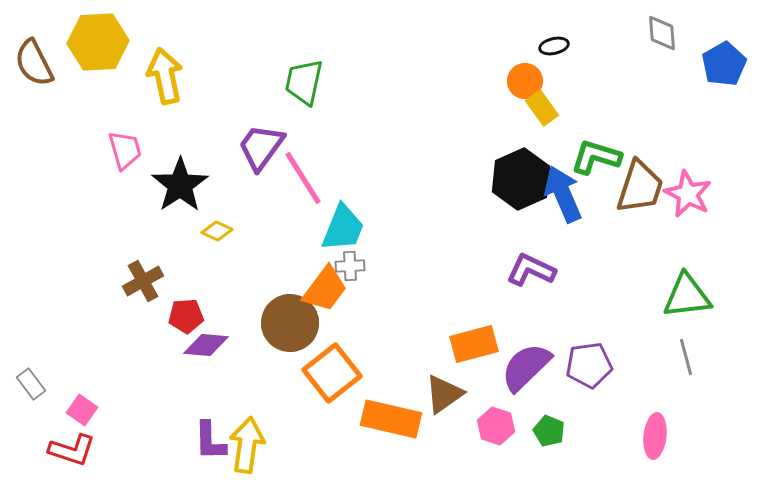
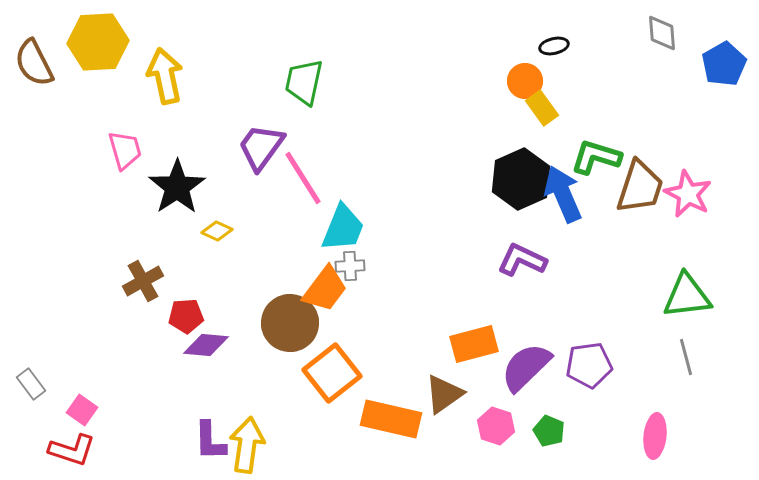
black star at (180, 185): moved 3 px left, 2 px down
purple L-shape at (531, 270): moved 9 px left, 10 px up
